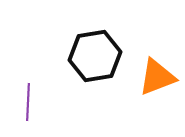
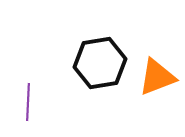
black hexagon: moved 5 px right, 7 px down
